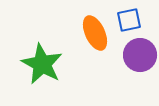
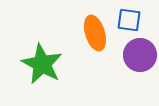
blue square: rotated 20 degrees clockwise
orange ellipse: rotated 8 degrees clockwise
